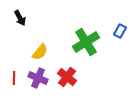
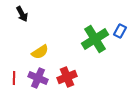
black arrow: moved 2 px right, 4 px up
green cross: moved 9 px right, 3 px up
yellow semicircle: rotated 18 degrees clockwise
red cross: rotated 30 degrees clockwise
